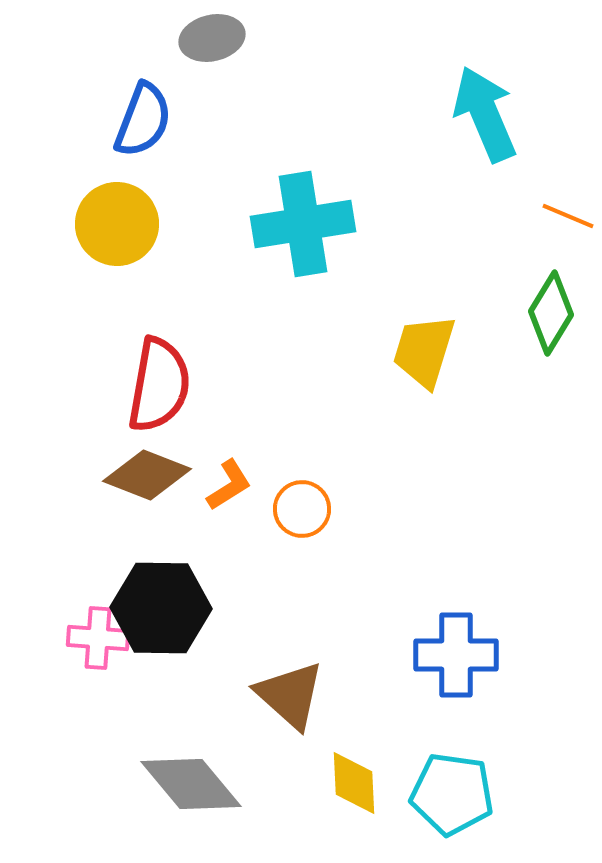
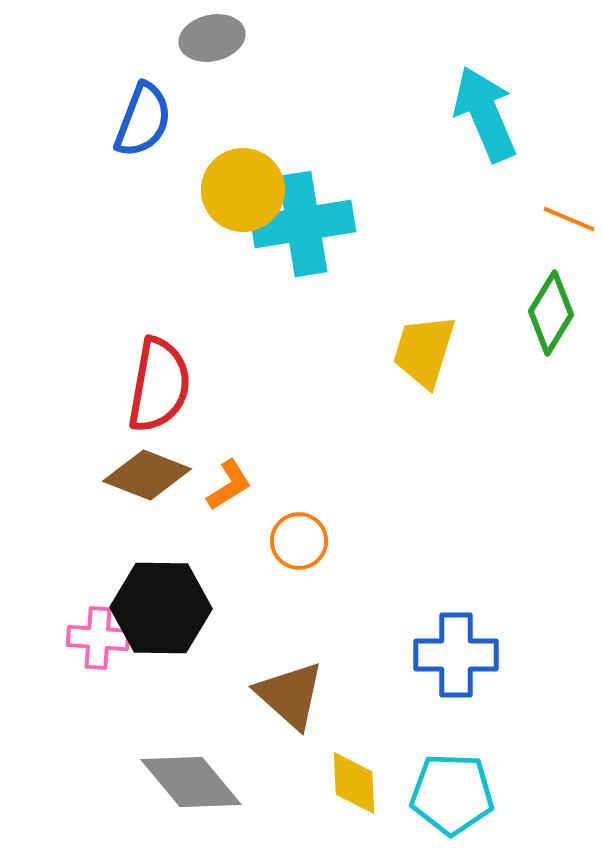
orange line: moved 1 px right, 3 px down
yellow circle: moved 126 px right, 34 px up
orange circle: moved 3 px left, 32 px down
gray diamond: moved 2 px up
cyan pentagon: rotated 6 degrees counterclockwise
